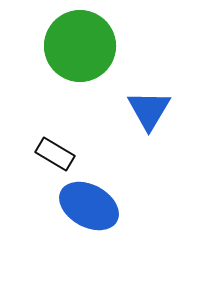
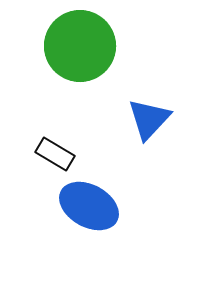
blue triangle: moved 9 px down; rotated 12 degrees clockwise
